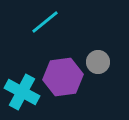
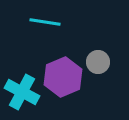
cyan line: rotated 48 degrees clockwise
purple hexagon: rotated 15 degrees counterclockwise
